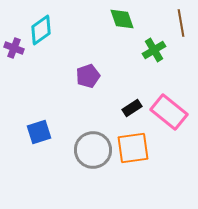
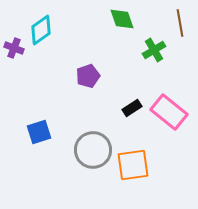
brown line: moved 1 px left
orange square: moved 17 px down
